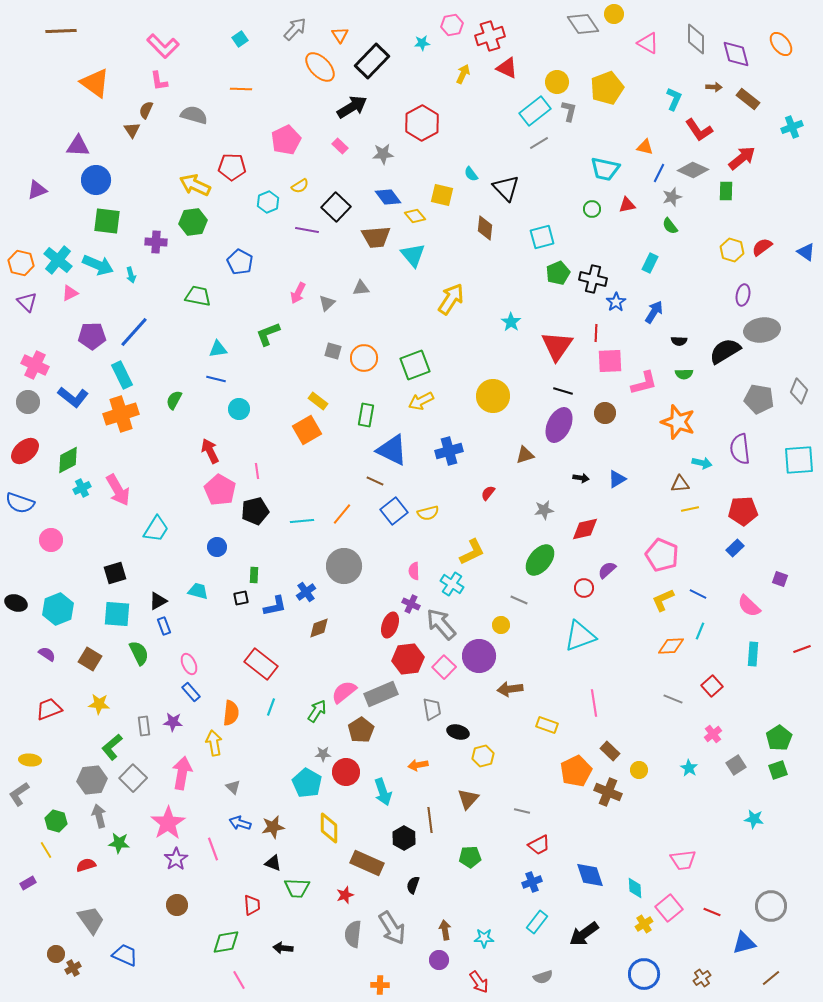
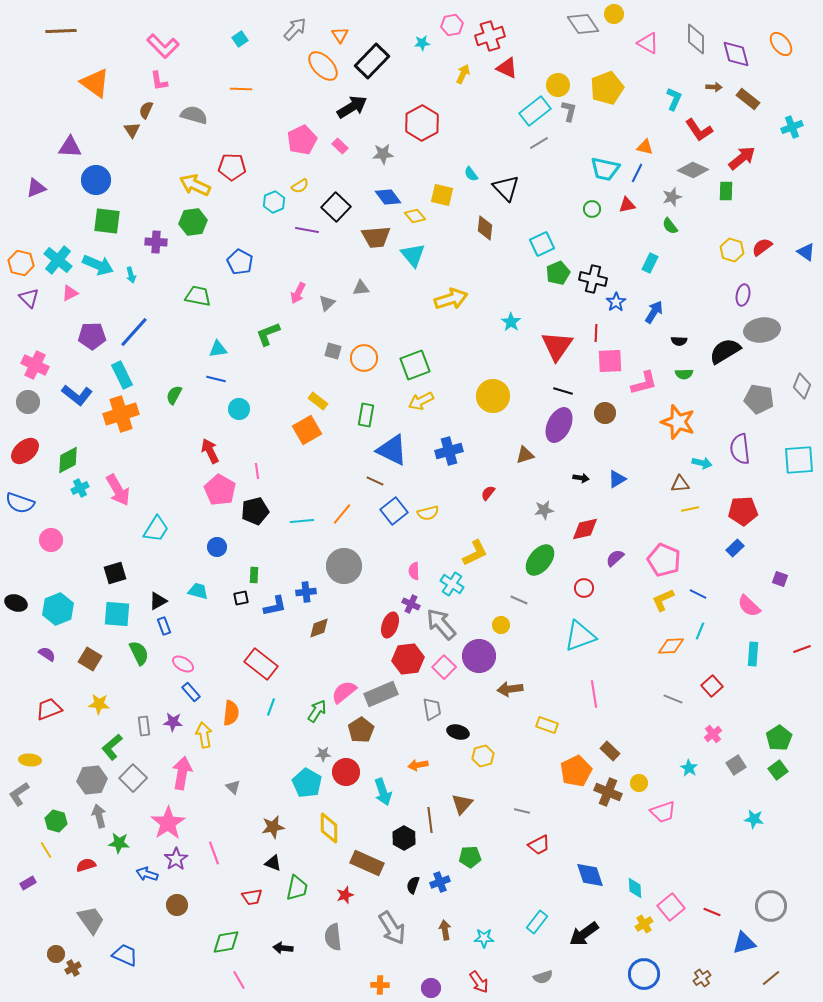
orange ellipse at (320, 67): moved 3 px right, 1 px up
yellow circle at (557, 82): moved 1 px right, 3 px down
pink pentagon at (286, 140): moved 16 px right
purple triangle at (78, 146): moved 8 px left, 1 px down
blue line at (659, 173): moved 22 px left
purple triangle at (37, 190): moved 1 px left, 2 px up
cyan hexagon at (268, 202): moved 6 px right
cyan square at (542, 237): moved 7 px down; rotated 10 degrees counterclockwise
yellow arrow at (451, 299): rotated 40 degrees clockwise
purple triangle at (27, 302): moved 2 px right, 4 px up
gray diamond at (799, 391): moved 3 px right, 5 px up
blue L-shape at (73, 397): moved 4 px right, 2 px up
green semicircle at (174, 400): moved 5 px up
cyan cross at (82, 488): moved 2 px left
yellow L-shape at (472, 552): moved 3 px right, 1 px down
pink pentagon at (662, 555): moved 2 px right, 5 px down
purple semicircle at (607, 570): moved 8 px right, 12 px up
blue cross at (306, 592): rotated 30 degrees clockwise
pink ellipse at (189, 664): moved 6 px left; rotated 35 degrees counterclockwise
pink line at (594, 703): moved 9 px up
yellow arrow at (214, 743): moved 10 px left, 8 px up
yellow circle at (639, 770): moved 13 px down
green square at (778, 770): rotated 18 degrees counterclockwise
brown triangle at (468, 799): moved 6 px left, 5 px down
blue arrow at (240, 823): moved 93 px left, 51 px down
pink line at (213, 849): moved 1 px right, 4 px down
pink trapezoid at (683, 860): moved 20 px left, 48 px up; rotated 12 degrees counterclockwise
blue cross at (532, 882): moved 92 px left
green trapezoid at (297, 888): rotated 80 degrees counterclockwise
red trapezoid at (252, 905): moved 8 px up; rotated 85 degrees clockwise
pink square at (669, 908): moved 2 px right, 1 px up
gray semicircle at (353, 934): moved 20 px left, 3 px down; rotated 12 degrees counterclockwise
purple circle at (439, 960): moved 8 px left, 28 px down
